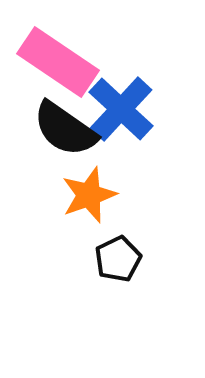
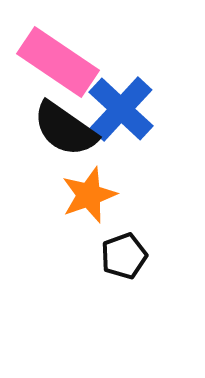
black pentagon: moved 6 px right, 3 px up; rotated 6 degrees clockwise
